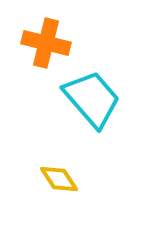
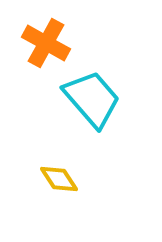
orange cross: rotated 15 degrees clockwise
